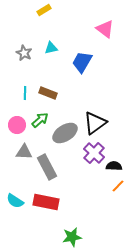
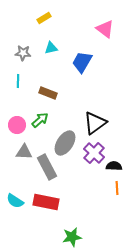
yellow rectangle: moved 8 px down
gray star: moved 1 px left; rotated 21 degrees counterclockwise
cyan line: moved 7 px left, 12 px up
gray ellipse: moved 10 px down; rotated 25 degrees counterclockwise
orange line: moved 1 px left, 2 px down; rotated 48 degrees counterclockwise
